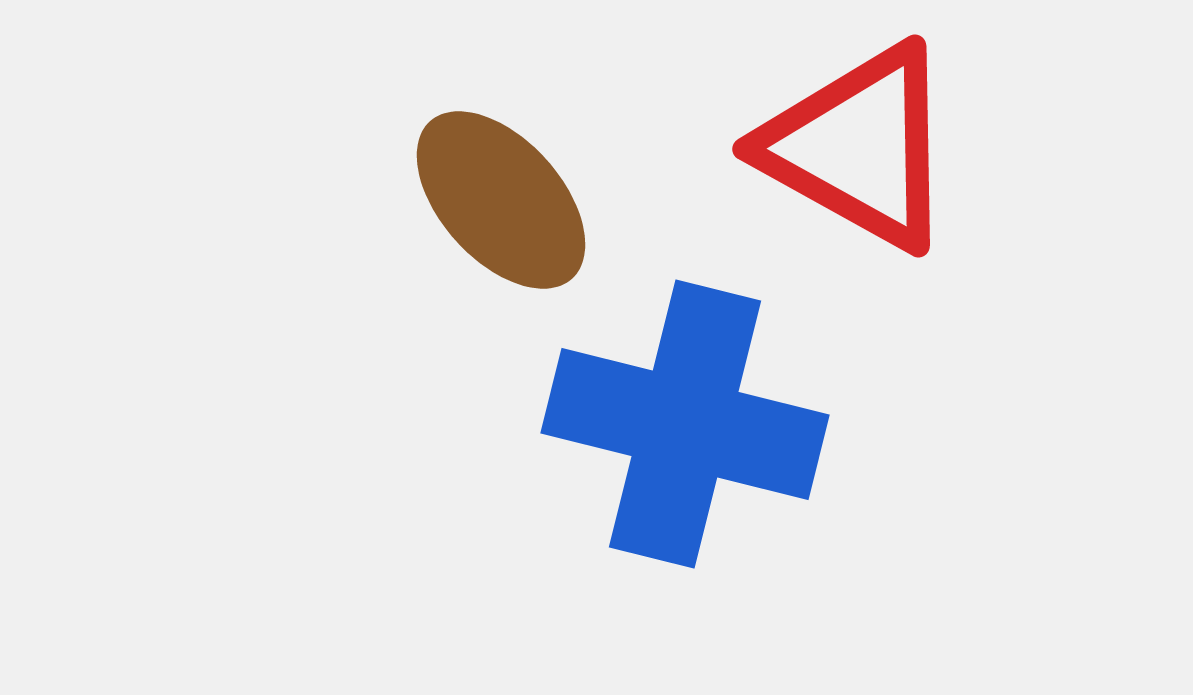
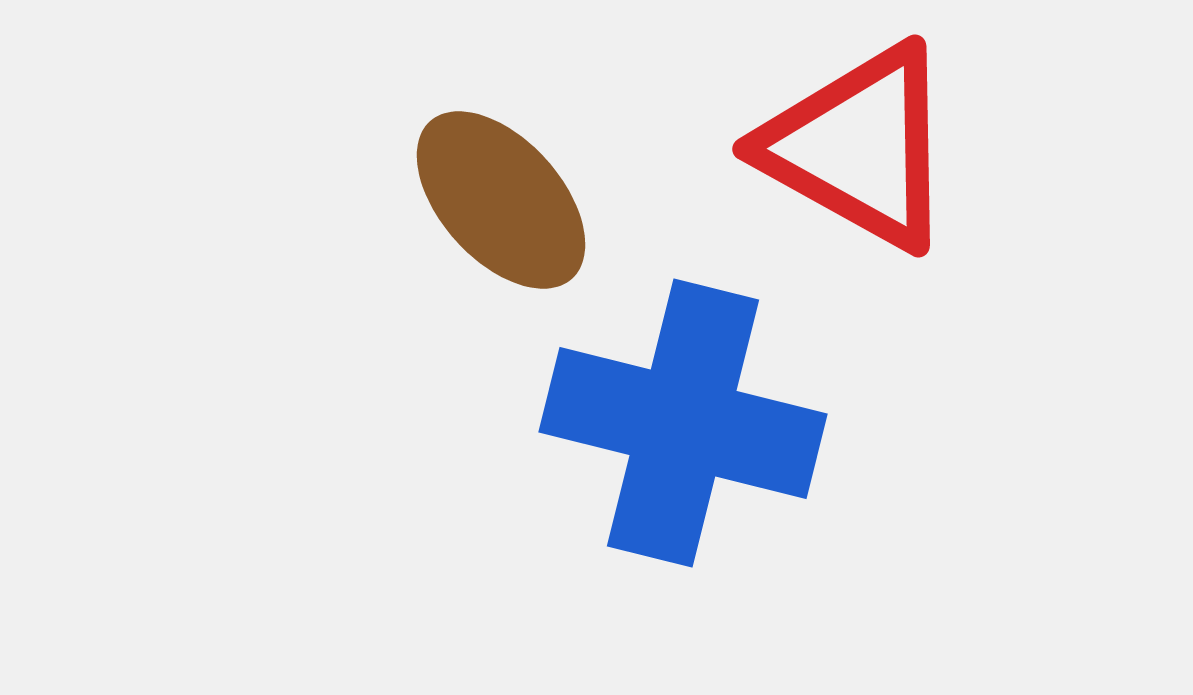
blue cross: moved 2 px left, 1 px up
